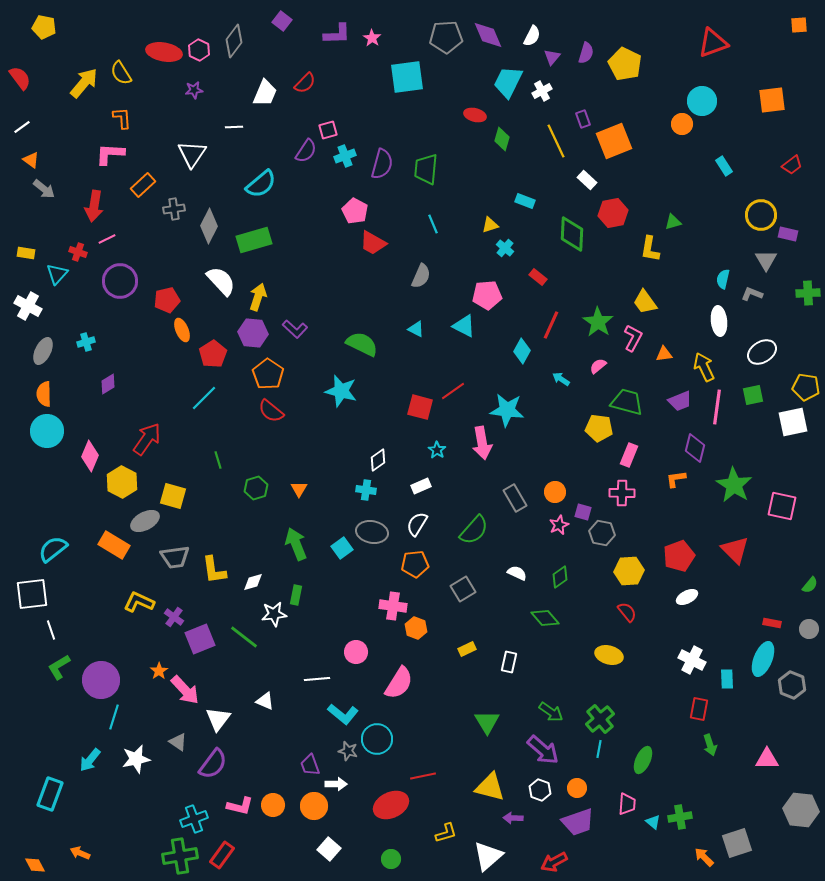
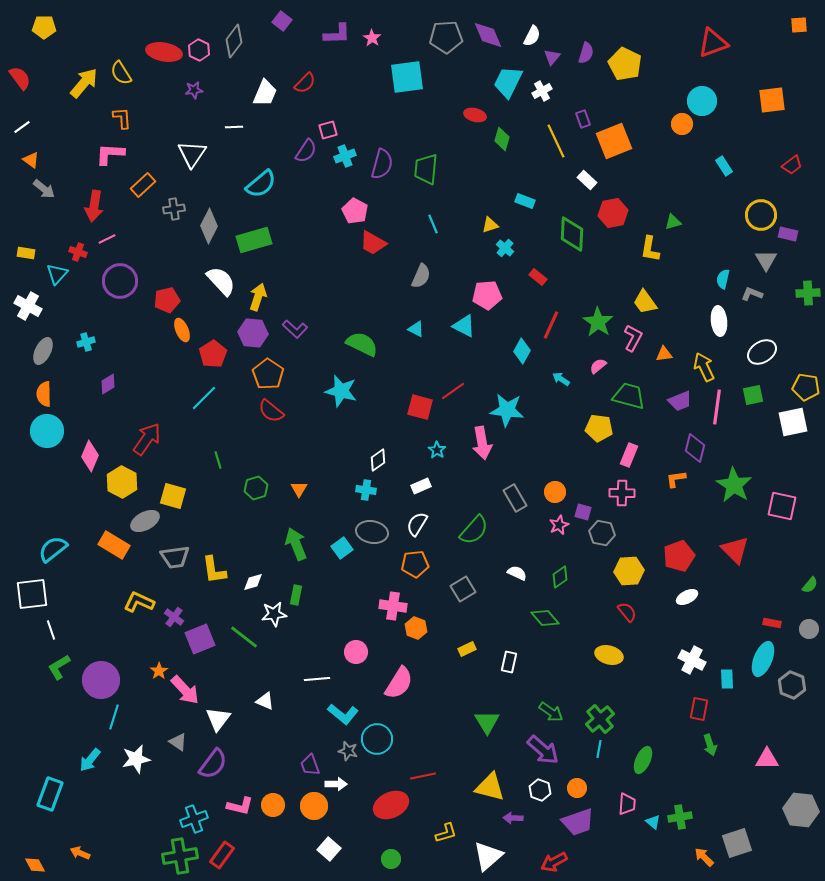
yellow pentagon at (44, 27): rotated 10 degrees counterclockwise
green trapezoid at (627, 402): moved 2 px right, 6 px up
